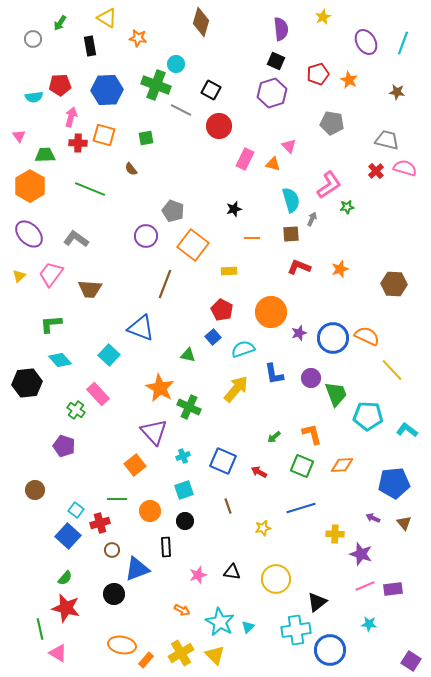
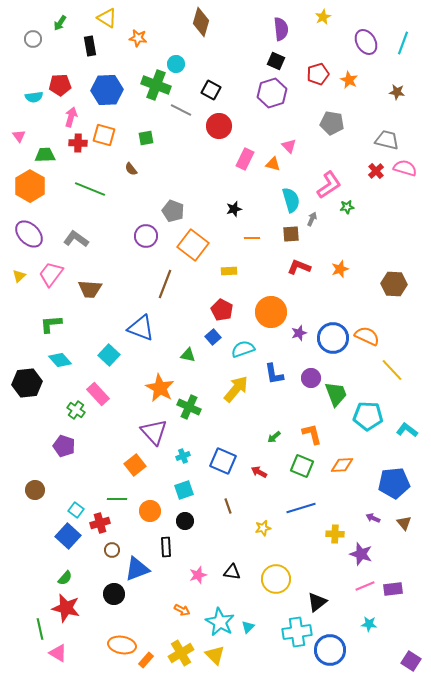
cyan cross at (296, 630): moved 1 px right, 2 px down
